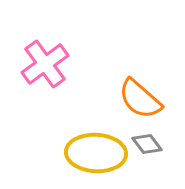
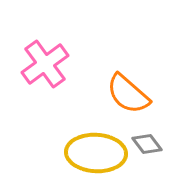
orange semicircle: moved 12 px left, 5 px up
